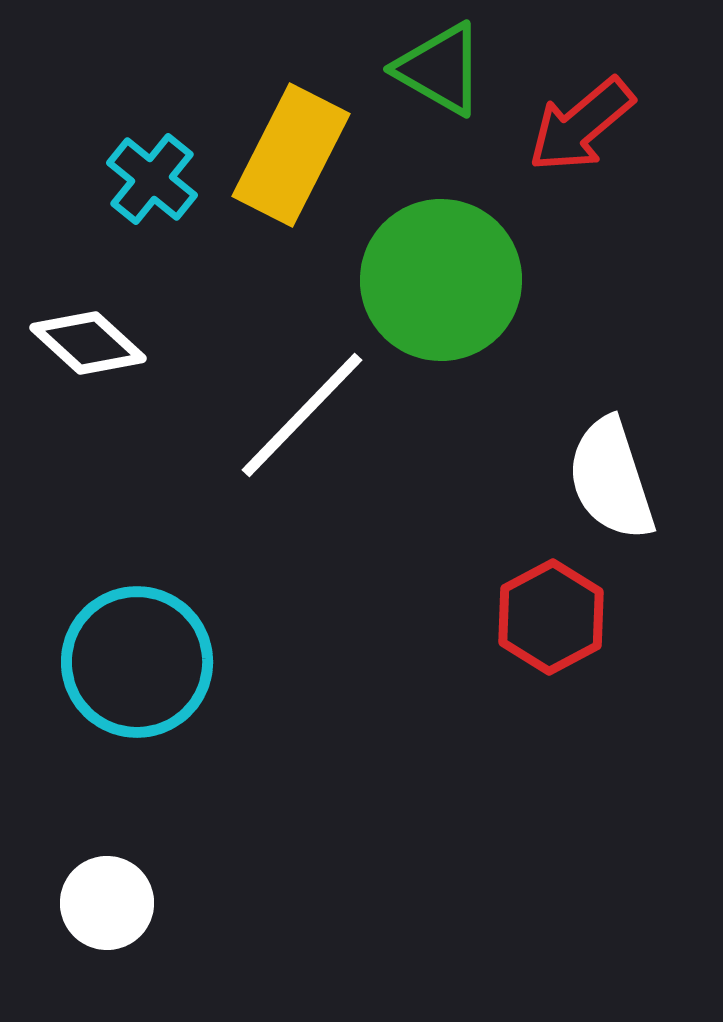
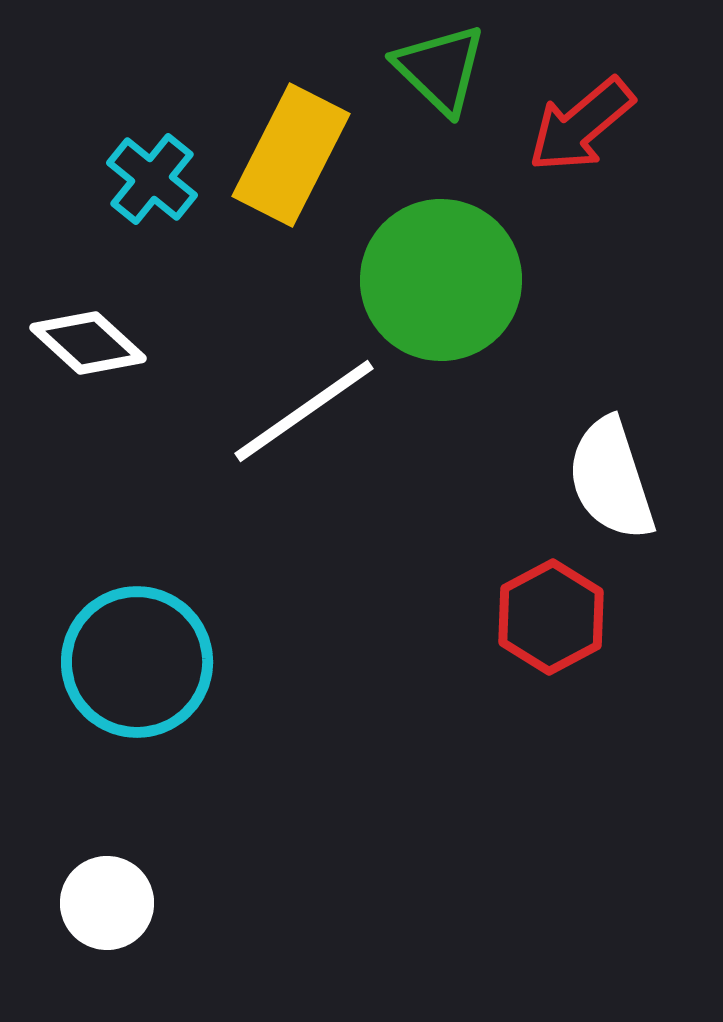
green triangle: rotated 14 degrees clockwise
white line: moved 2 px right, 4 px up; rotated 11 degrees clockwise
